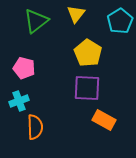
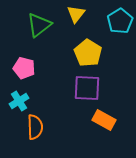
green triangle: moved 3 px right, 4 px down
cyan cross: rotated 12 degrees counterclockwise
